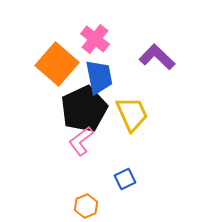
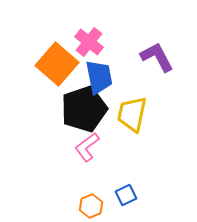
pink cross: moved 6 px left, 3 px down
purple L-shape: rotated 18 degrees clockwise
black pentagon: rotated 6 degrees clockwise
yellow trapezoid: rotated 144 degrees counterclockwise
pink L-shape: moved 6 px right, 6 px down
blue square: moved 1 px right, 16 px down
orange hexagon: moved 5 px right
